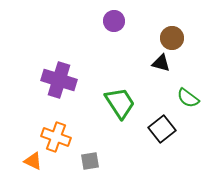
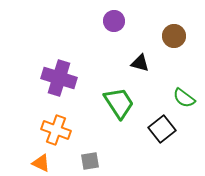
brown circle: moved 2 px right, 2 px up
black triangle: moved 21 px left
purple cross: moved 2 px up
green semicircle: moved 4 px left
green trapezoid: moved 1 px left
orange cross: moved 7 px up
orange triangle: moved 8 px right, 2 px down
